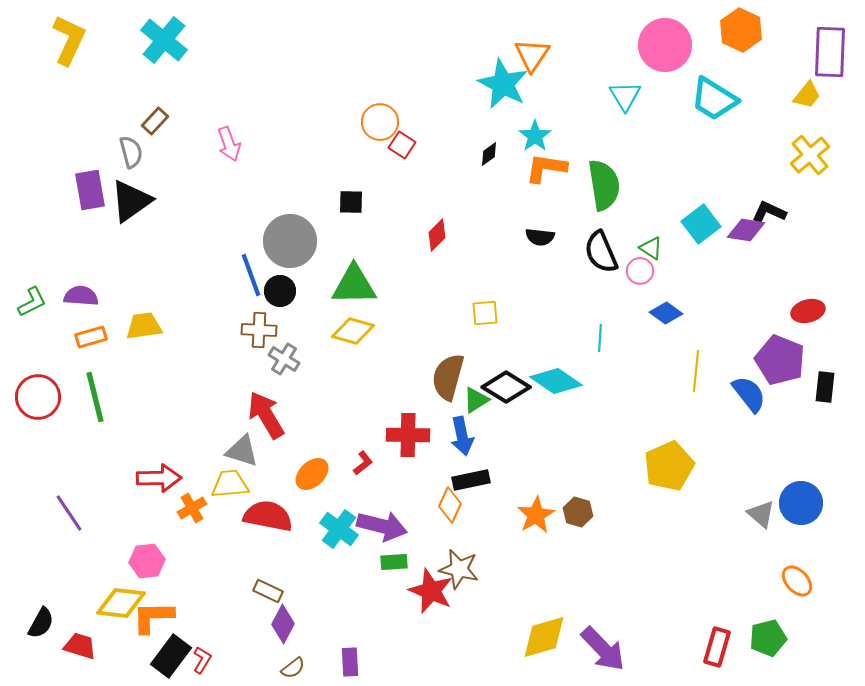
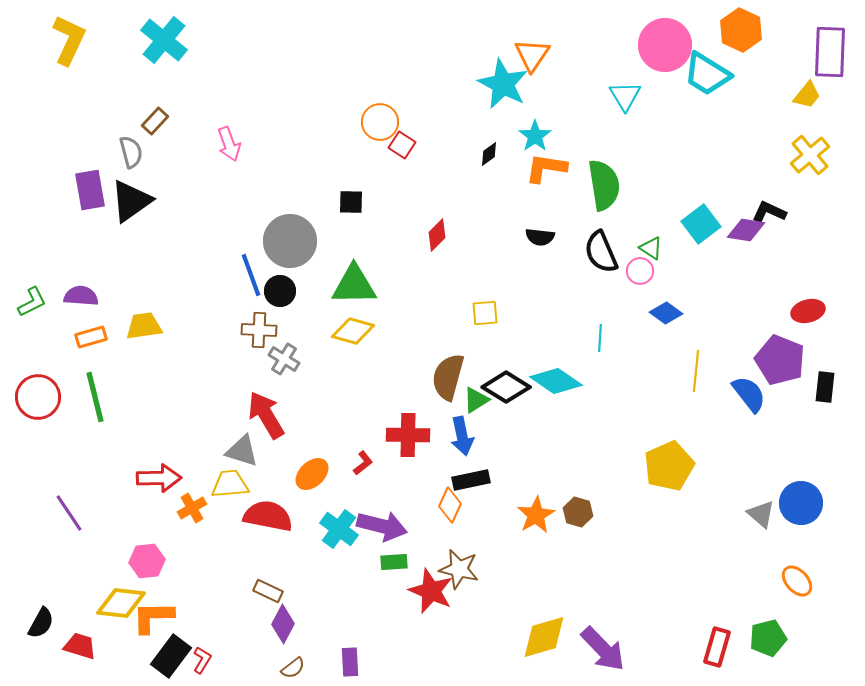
cyan trapezoid at (714, 99): moved 7 px left, 25 px up
